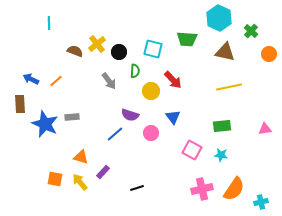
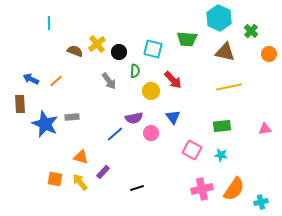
purple semicircle: moved 4 px right, 3 px down; rotated 30 degrees counterclockwise
